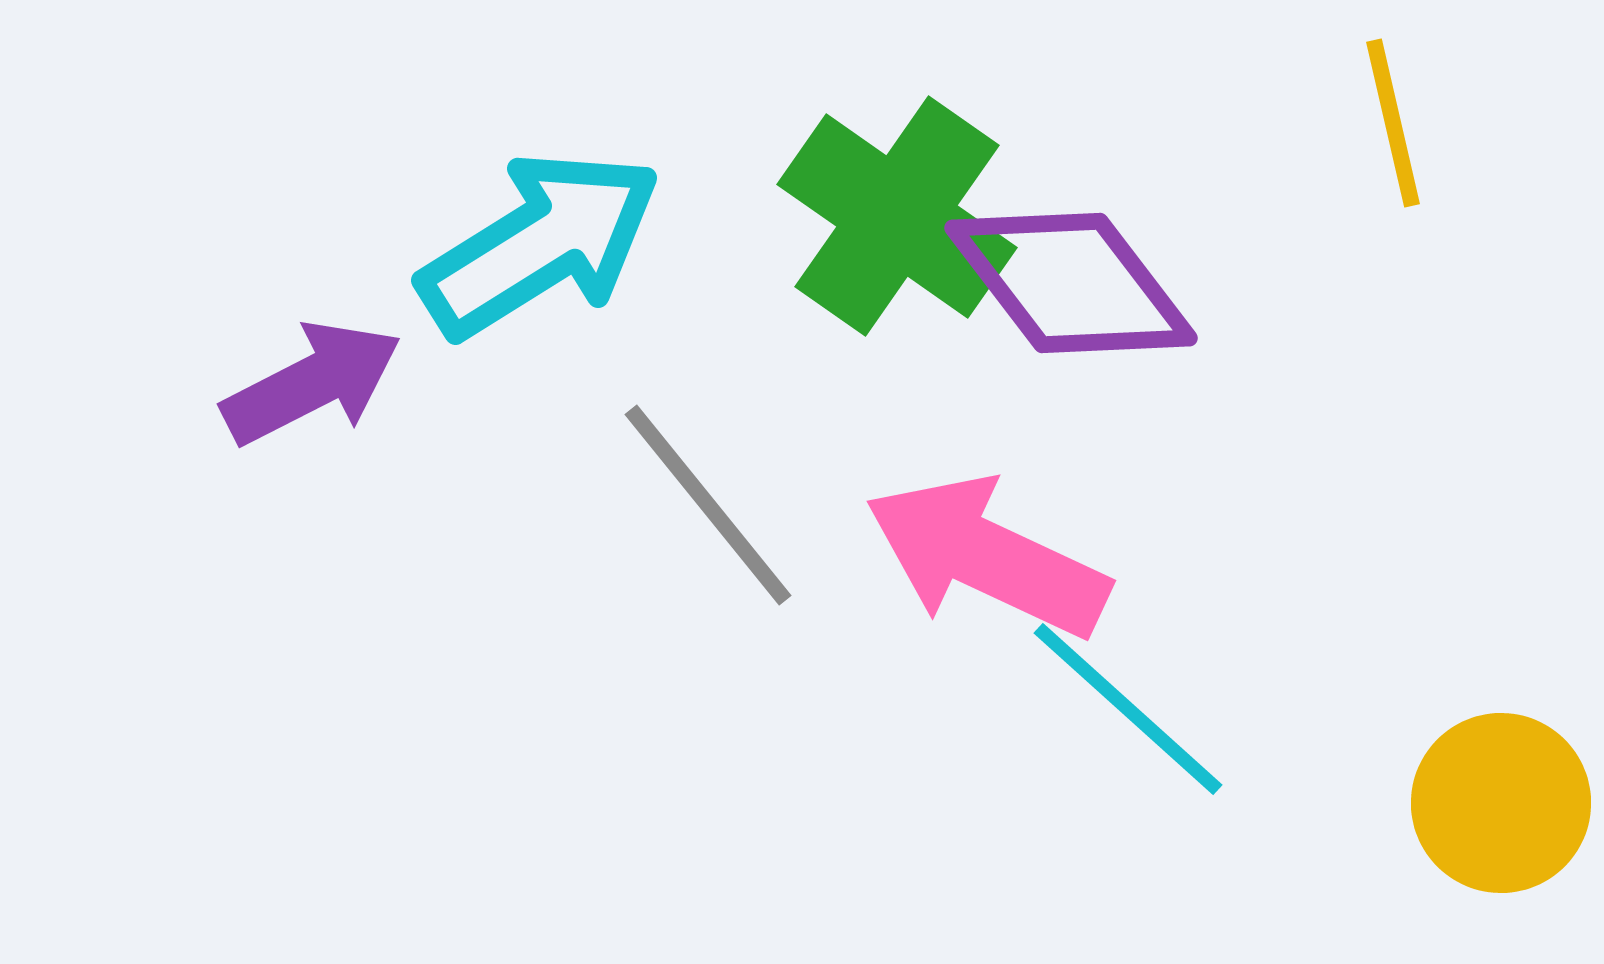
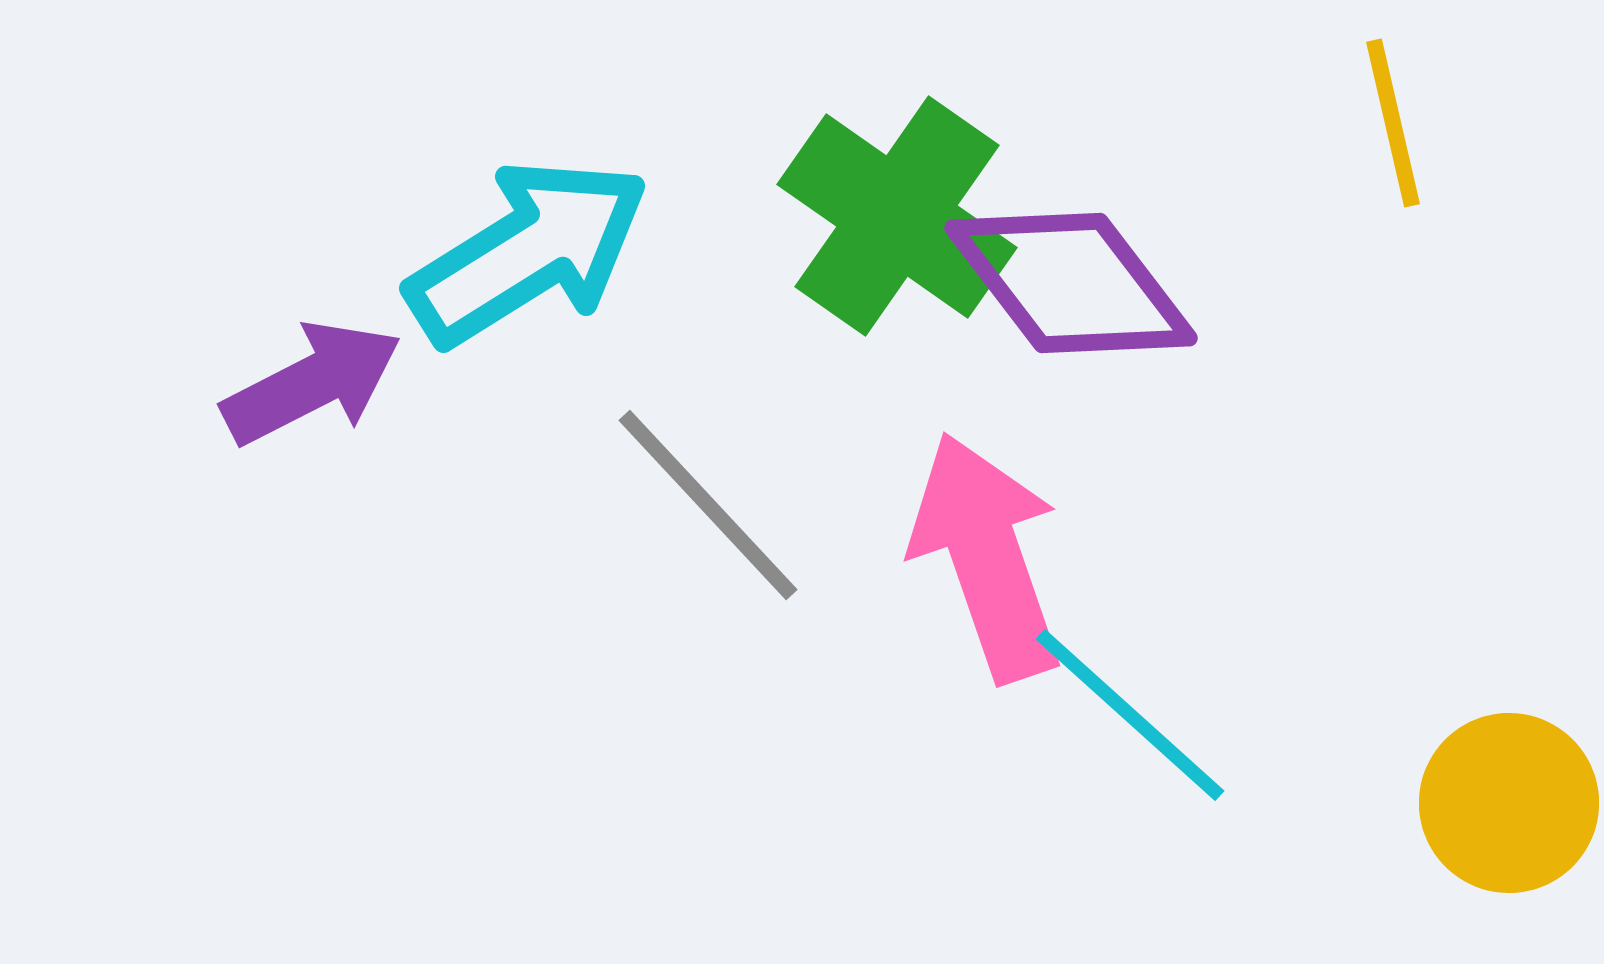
cyan arrow: moved 12 px left, 8 px down
gray line: rotated 4 degrees counterclockwise
pink arrow: rotated 46 degrees clockwise
cyan line: moved 2 px right, 6 px down
yellow circle: moved 8 px right
